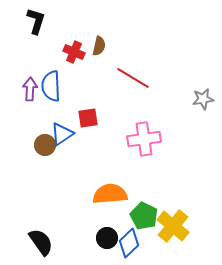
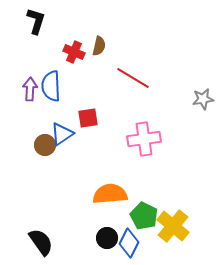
blue diamond: rotated 20 degrees counterclockwise
